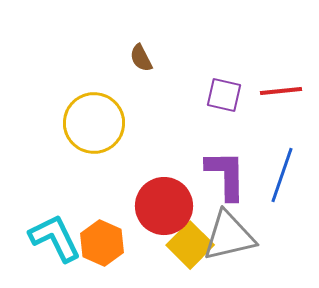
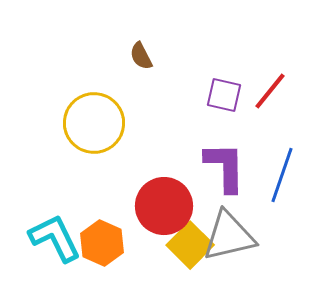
brown semicircle: moved 2 px up
red line: moved 11 px left; rotated 45 degrees counterclockwise
purple L-shape: moved 1 px left, 8 px up
